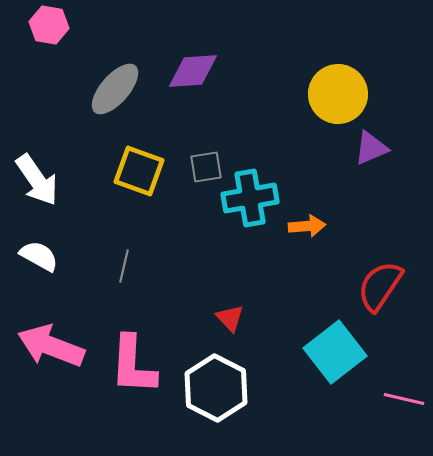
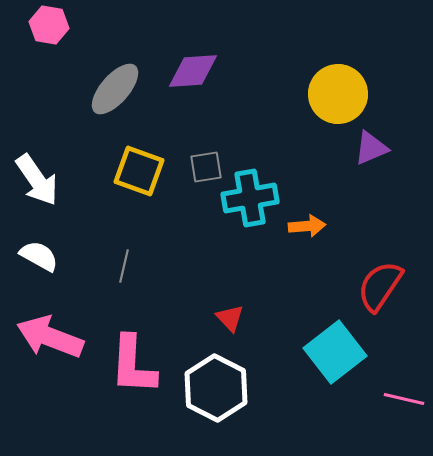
pink arrow: moved 1 px left, 9 px up
